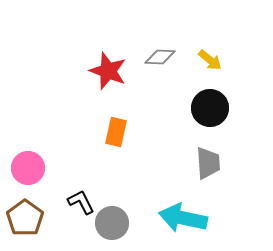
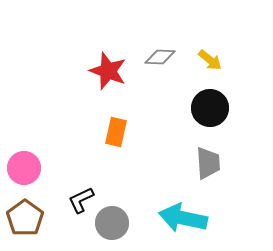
pink circle: moved 4 px left
black L-shape: moved 2 px up; rotated 88 degrees counterclockwise
